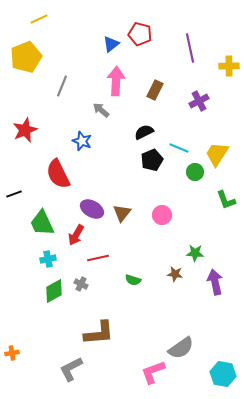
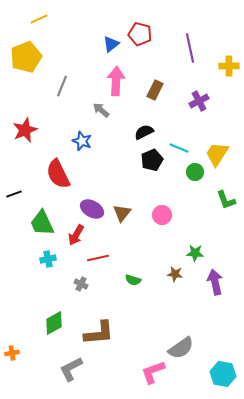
green diamond: moved 32 px down
